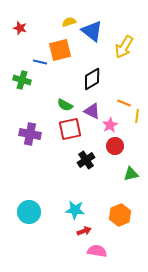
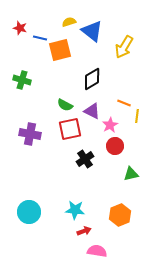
blue line: moved 24 px up
black cross: moved 1 px left, 1 px up
